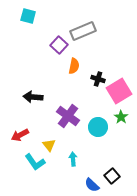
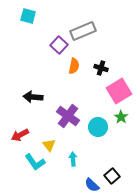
black cross: moved 3 px right, 11 px up
